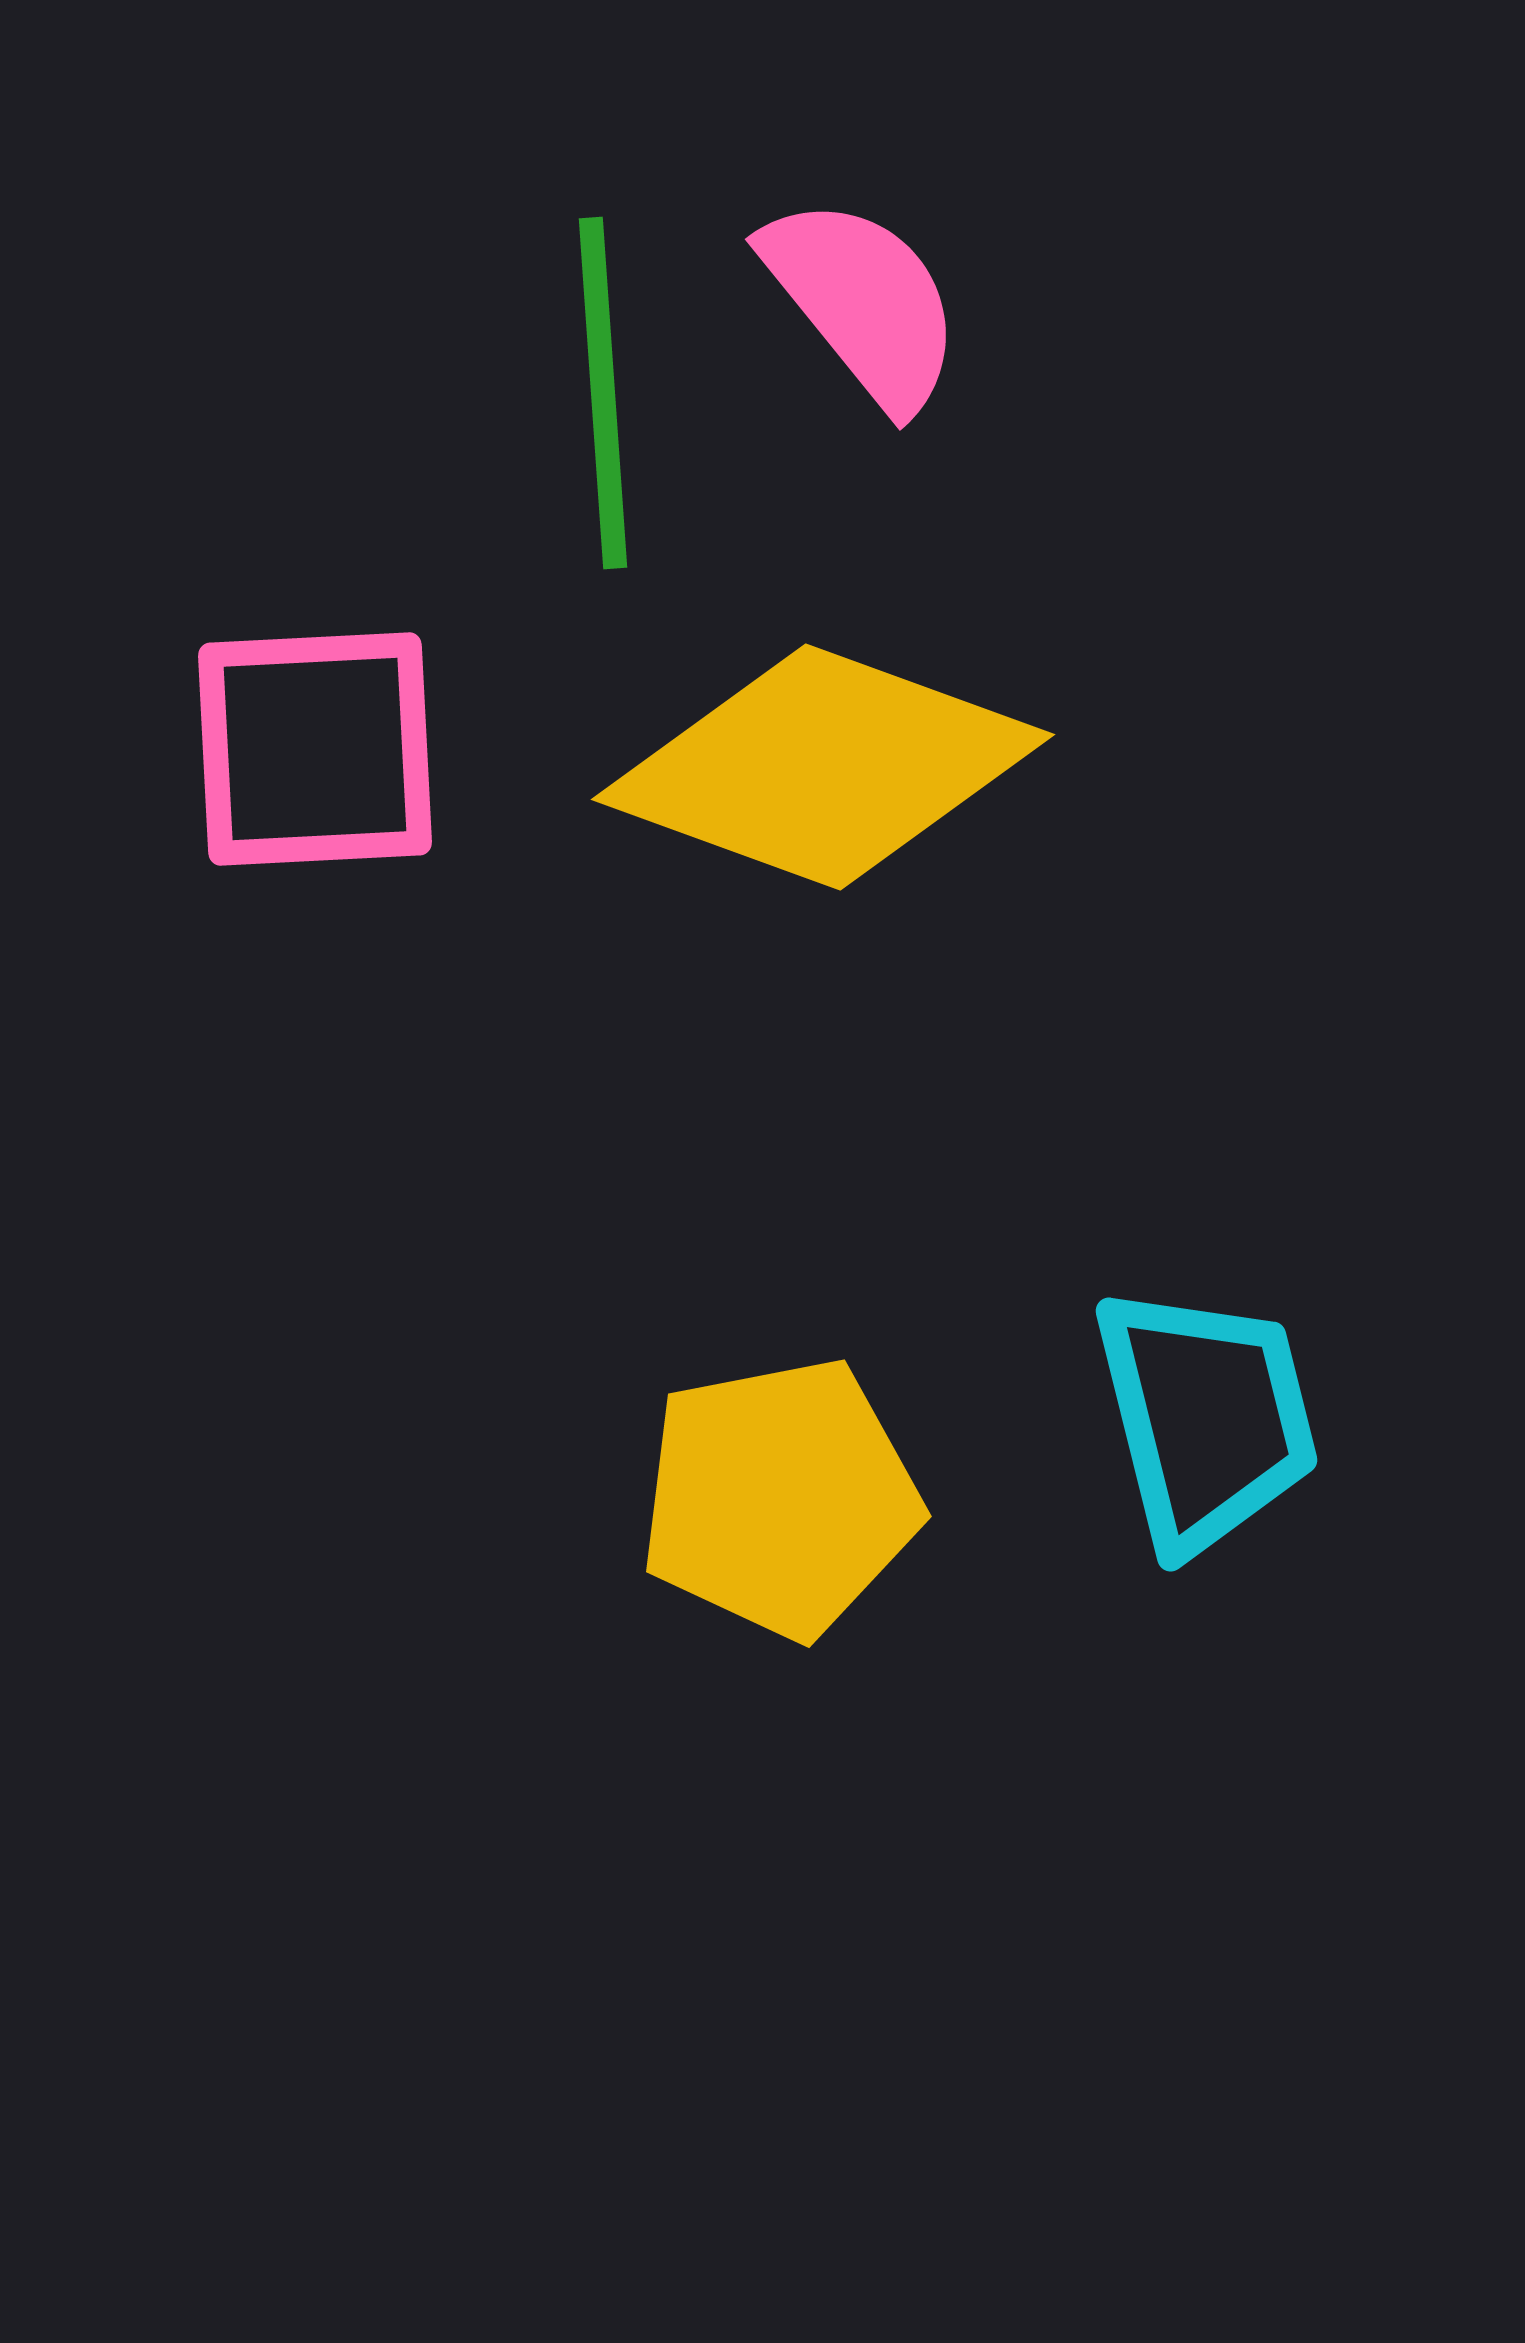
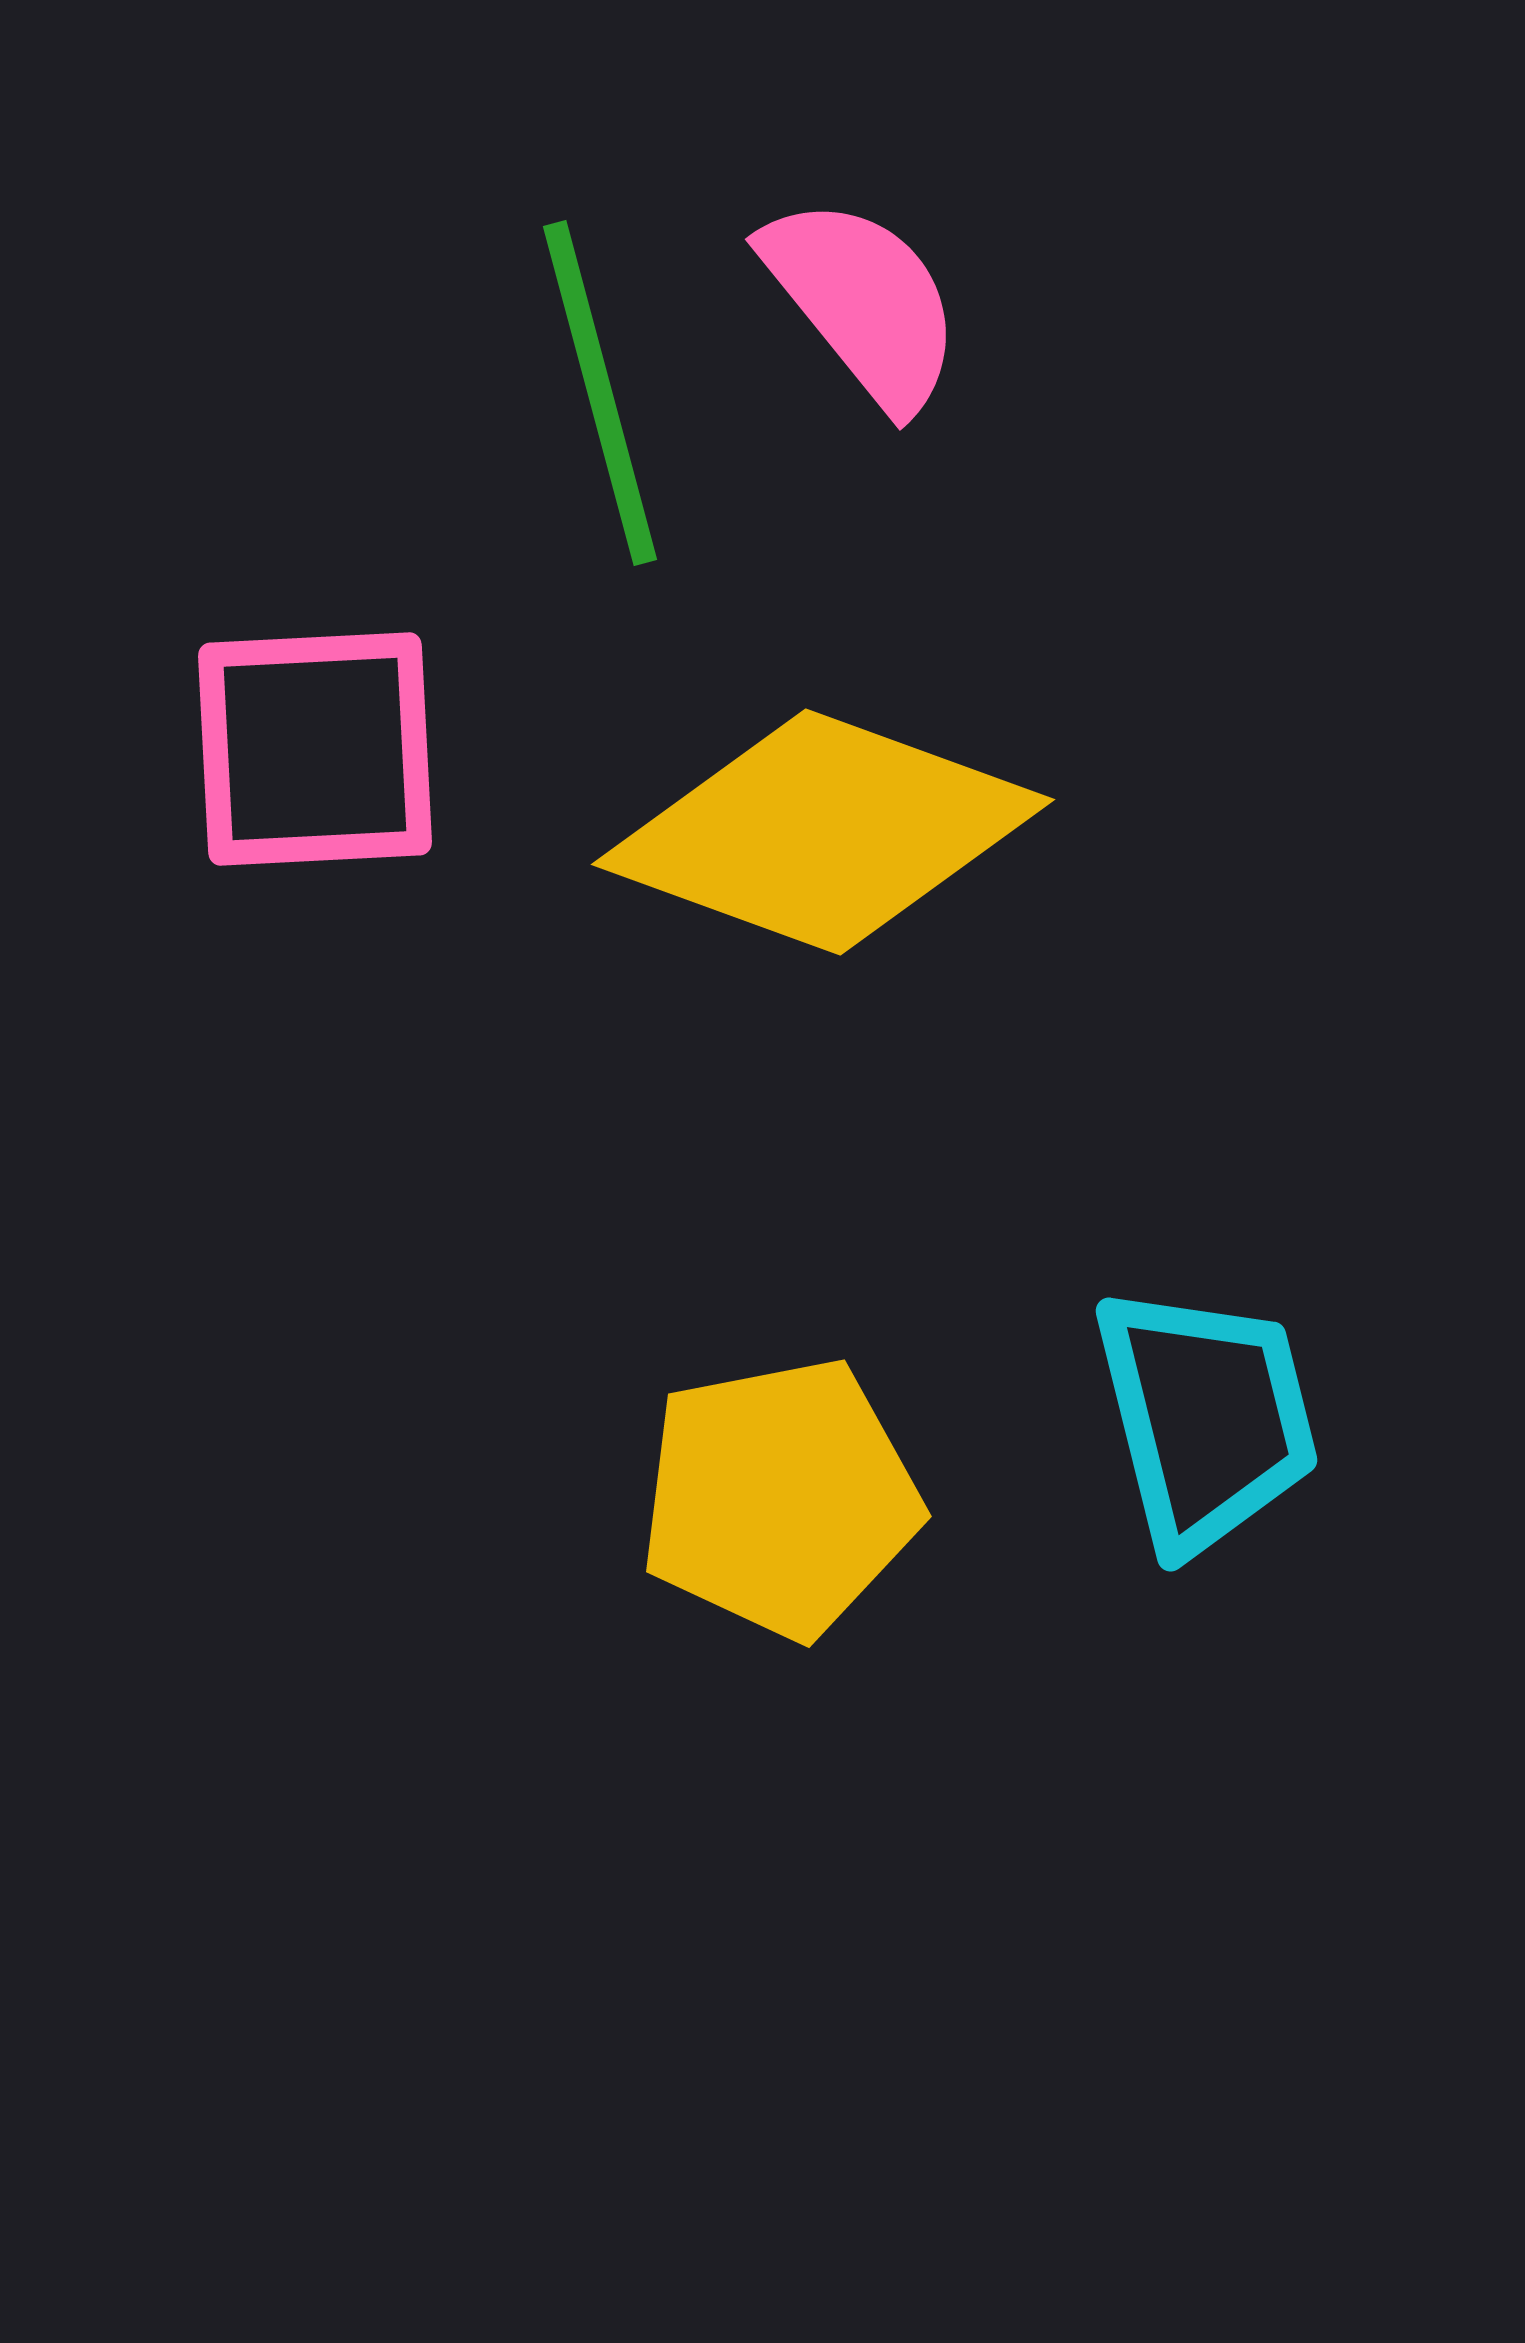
green line: moved 3 px left; rotated 11 degrees counterclockwise
yellow diamond: moved 65 px down
